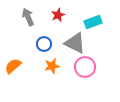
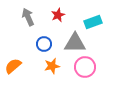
gray triangle: rotated 25 degrees counterclockwise
